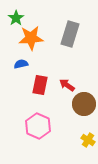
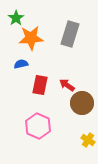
brown circle: moved 2 px left, 1 px up
